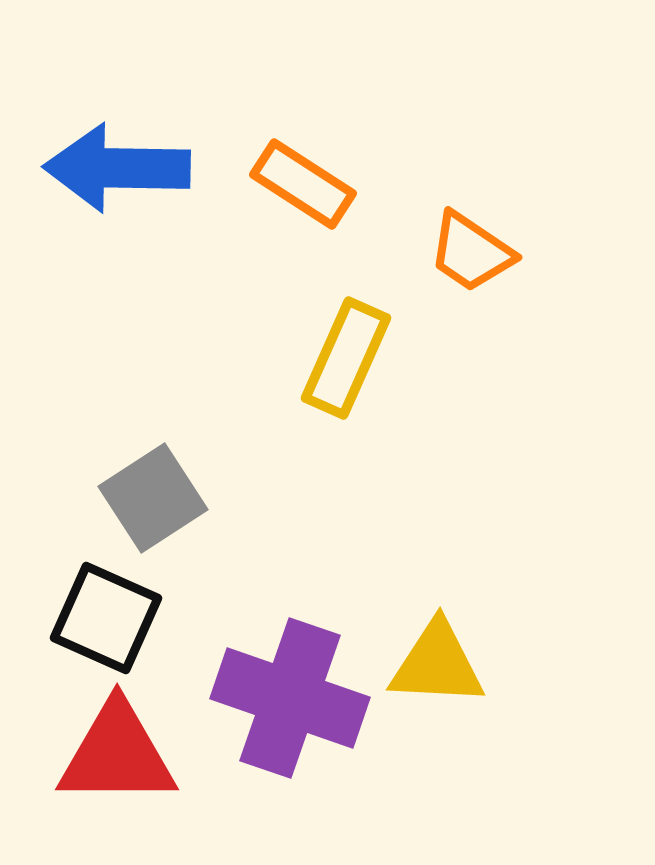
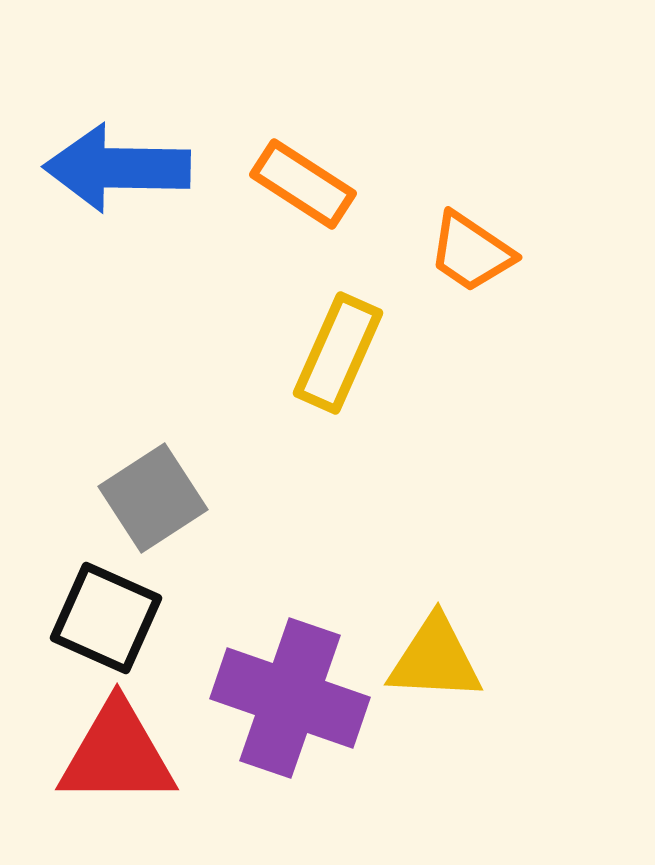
yellow rectangle: moved 8 px left, 5 px up
yellow triangle: moved 2 px left, 5 px up
